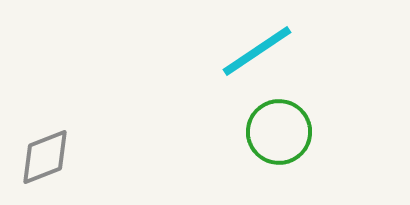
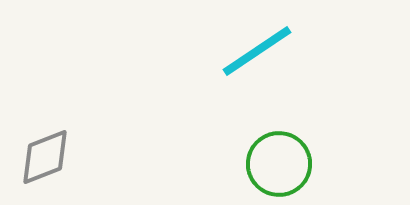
green circle: moved 32 px down
